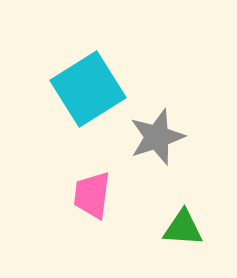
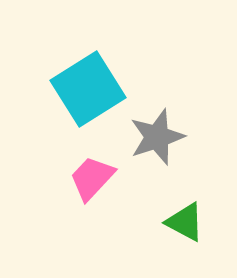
pink trapezoid: moved 17 px up; rotated 36 degrees clockwise
green triangle: moved 2 px right, 6 px up; rotated 24 degrees clockwise
